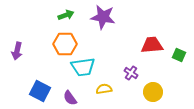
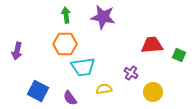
green arrow: rotated 77 degrees counterclockwise
blue square: moved 2 px left
